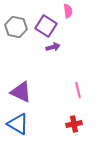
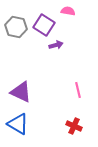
pink semicircle: rotated 72 degrees counterclockwise
purple square: moved 2 px left, 1 px up
purple arrow: moved 3 px right, 2 px up
red cross: moved 2 px down; rotated 35 degrees clockwise
